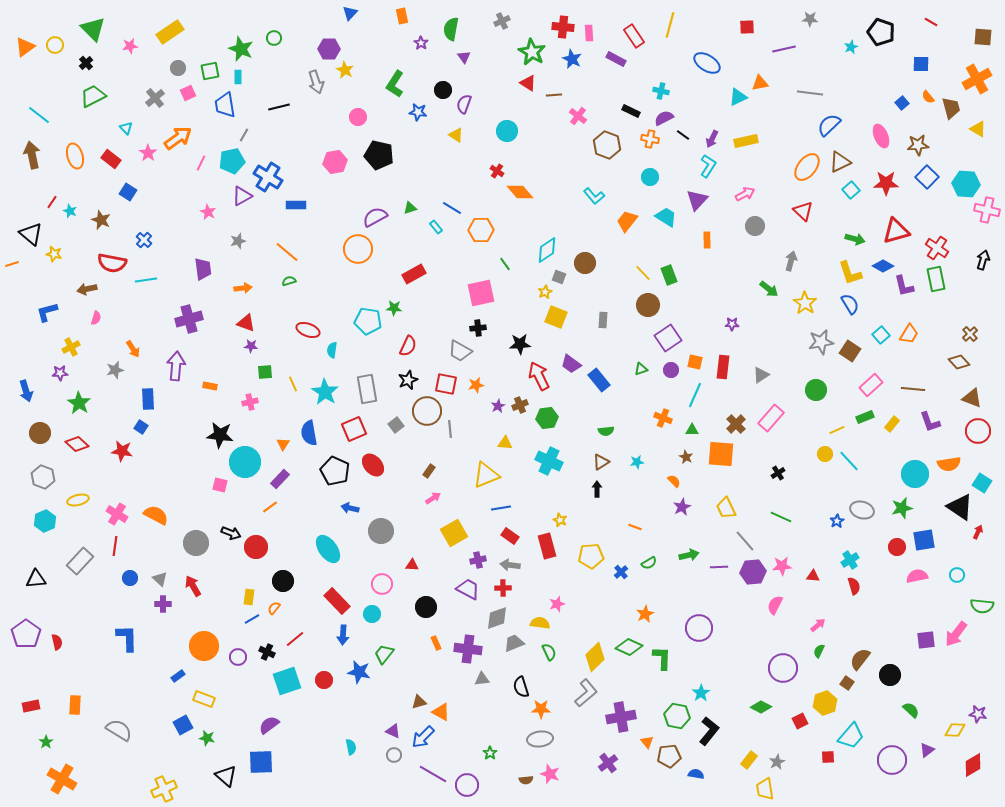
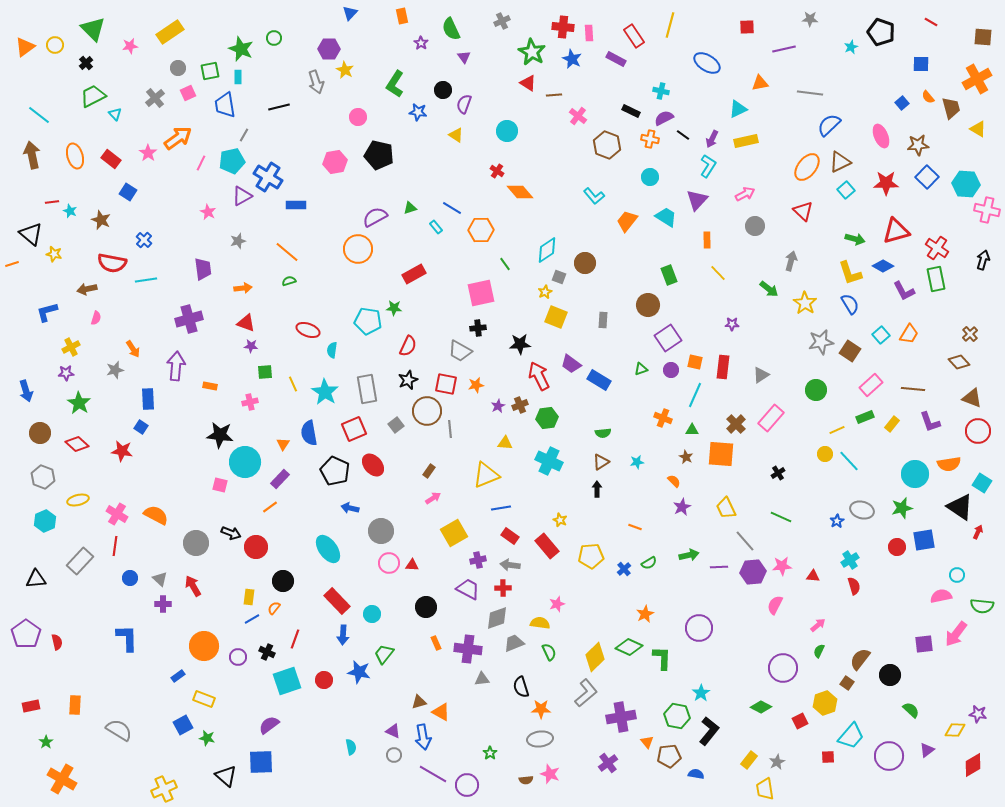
green semicircle at (451, 29): rotated 35 degrees counterclockwise
cyan triangle at (738, 97): moved 12 px down
cyan triangle at (126, 128): moved 11 px left, 14 px up
cyan square at (851, 190): moved 5 px left
red line at (52, 202): rotated 48 degrees clockwise
yellow line at (643, 273): moved 75 px right
purple L-shape at (904, 286): moved 5 px down; rotated 15 degrees counterclockwise
purple star at (60, 373): moved 6 px right
blue rectangle at (599, 380): rotated 20 degrees counterclockwise
green semicircle at (606, 431): moved 3 px left, 2 px down
red rectangle at (547, 546): rotated 25 degrees counterclockwise
blue cross at (621, 572): moved 3 px right, 3 px up
pink semicircle at (917, 576): moved 24 px right, 20 px down
pink circle at (382, 584): moved 7 px right, 21 px up
red line at (295, 639): rotated 30 degrees counterclockwise
purple square at (926, 640): moved 2 px left, 4 px down
blue arrow at (423, 737): rotated 55 degrees counterclockwise
purple circle at (892, 760): moved 3 px left, 4 px up
